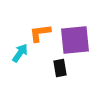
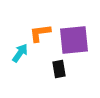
purple square: moved 1 px left
black rectangle: moved 1 px left, 1 px down
